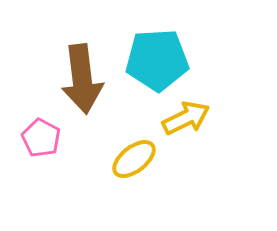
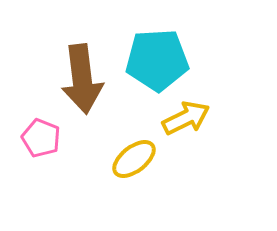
pink pentagon: rotated 6 degrees counterclockwise
